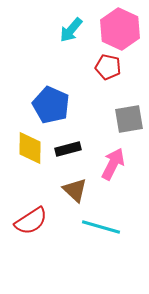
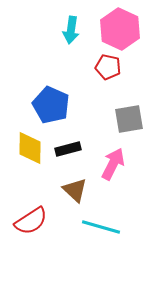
cyan arrow: rotated 32 degrees counterclockwise
